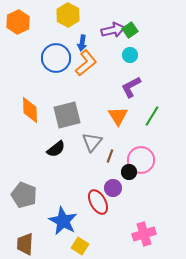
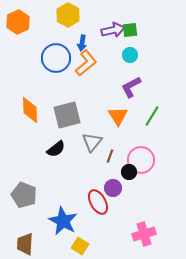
green square: rotated 28 degrees clockwise
